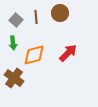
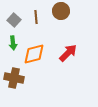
brown circle: moved 1 px right, 2 px up
gray square: moved 2 px left
orange diamond: moved 1 px up
brown cross: rotated 24 degrees counterclockwise
